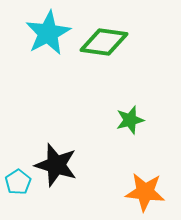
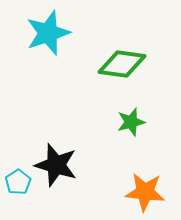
cyan star: rotated 9 degrees clockwise
green diamond: moved 18 px right, 22 px down
green star: moved 1 px right, 2 px down
